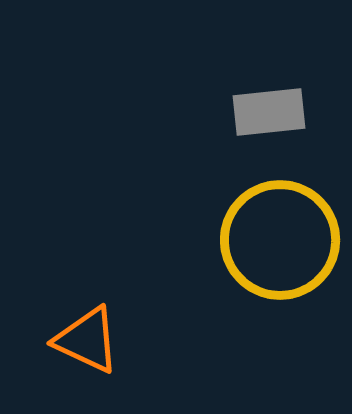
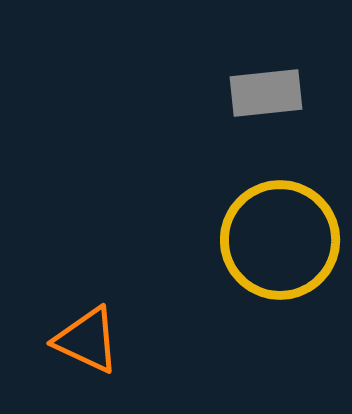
gray rectangle: moved 3 px left, 19 px up
